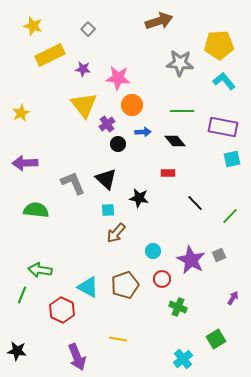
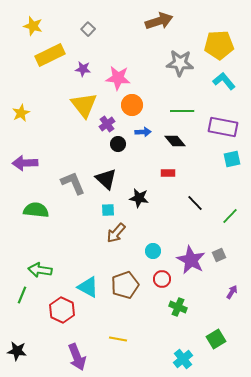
purple arrow at (233, 298): moved 1 px left, 6 px up
